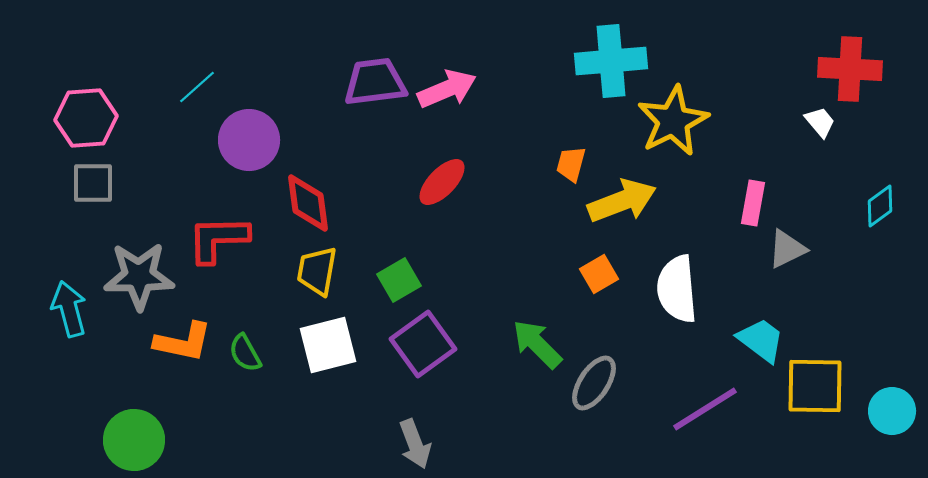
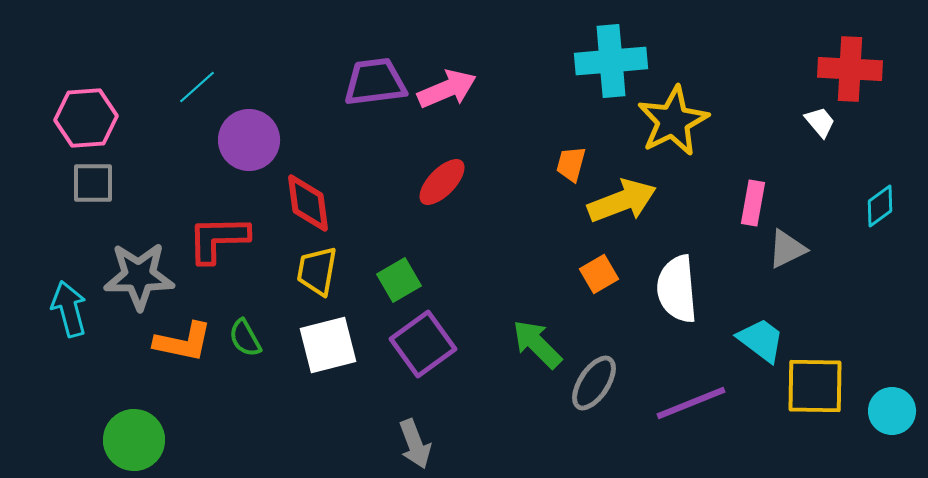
green semicircle: moved 15 px up
purple line: moved 14 px left, 6 px up; rotated 10 degrees clockwise
